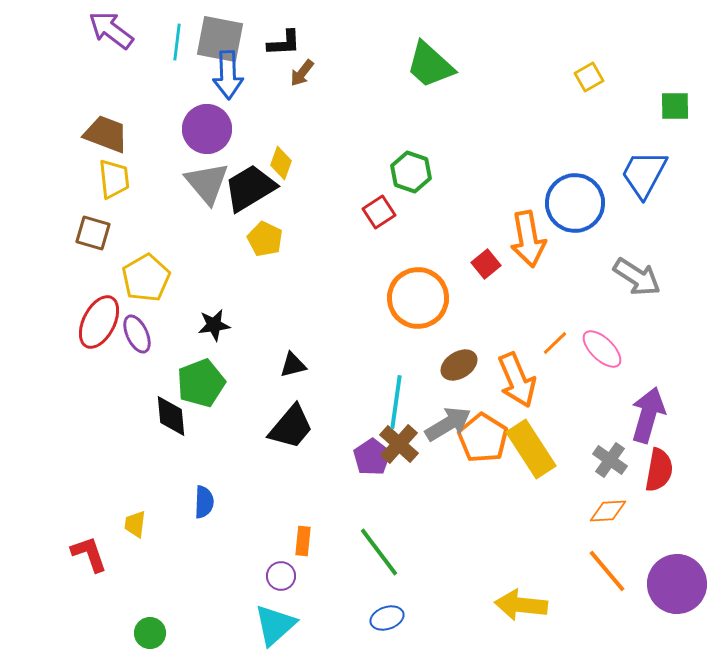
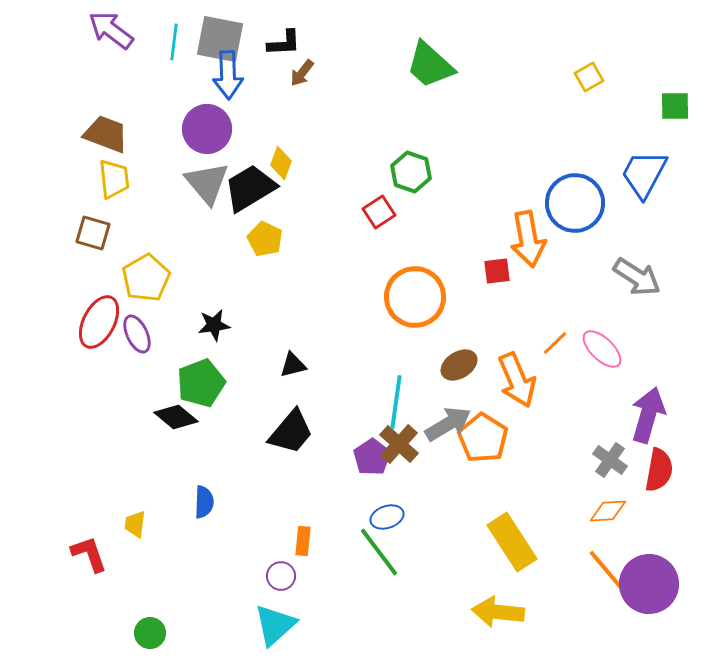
cyan line at (177, 42): moved 3 px left
red square at (486, 264): moved 11 px right, 7 px down; rotated 32 degrees clockwise
orange circle at (418, 298): moved 3 px left, 1 px up
black diamond at (171, 416): moved 5 px right, 1 px down; rotated 45 degrees counterclockwise
black trapezoid at (291, 427): moved 5 px down
yellow rectangle at (531, 449): moved 19 px left, 93 px down
purple circle at (677, 584): moved 28 px left
yellow arrow at (521, 605): moved 23 px left, 7 px down
blue ellipse at (387, 618): moved 101 px up
